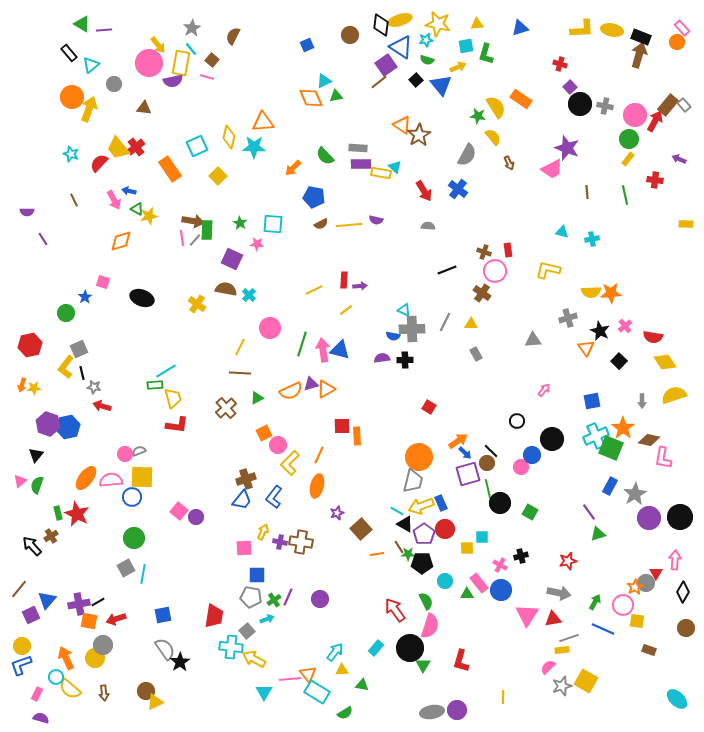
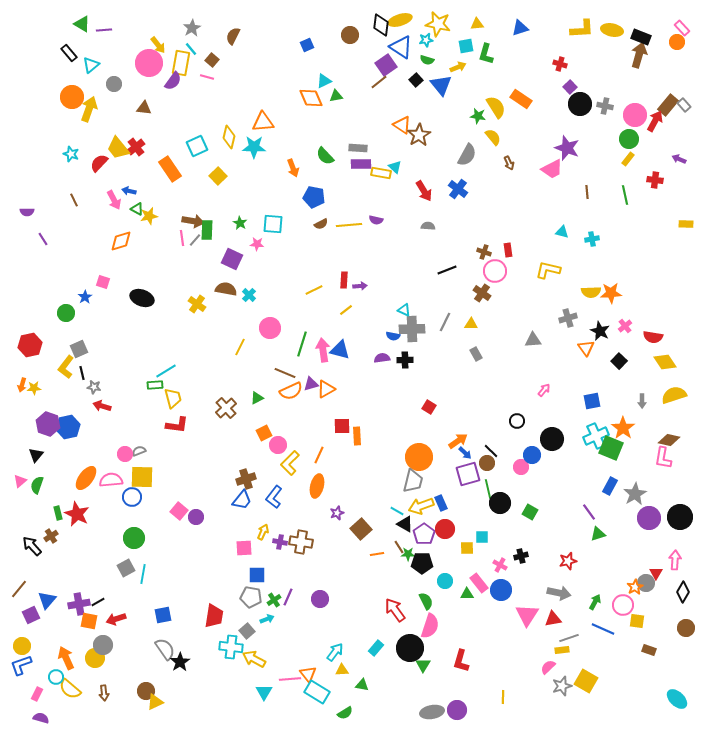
purple semicircle at (173, 81): rotated 42 degrees counterclockwise
orange arrow at (293, 168): rotated 66 degrees counterclockwise
brown line at (240, 373): moved 45 px right; rotated 20 degrees clockwise
brown diamond at (649, 440): moved 20 px right
